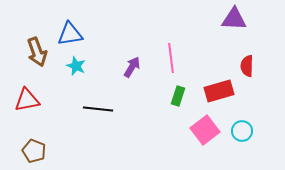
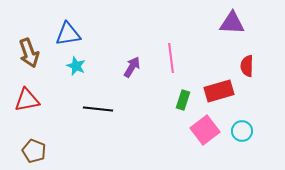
purple triangle: moved 2 px left, 4 px down
blue triangle: moved 2 px left
brown arrow: moved 8 px left, 1 px down
green rectangle: moved 5 px right, 4 px down
